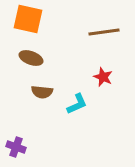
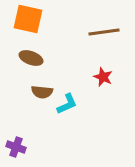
cyan L-shape: moved 10 px left
